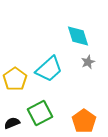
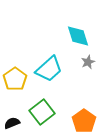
green square: moved 2 px right, 1 px up; rotated 10 degrees counterclockwise
